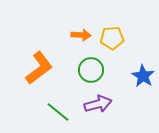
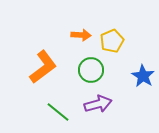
yellow pentagon: moved 3 px down; rotated 20 degrees counterclockwise
orange L-shape: moved 4 px right, 1 px up
